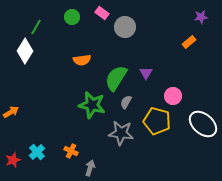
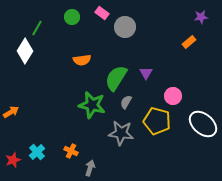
green line: moved 1 px right, 1 px down
